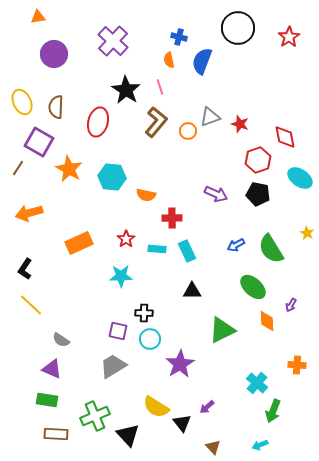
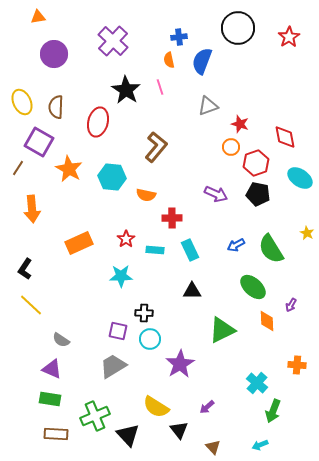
blue cross at (179, 37): rotated 21 degrees counterclockwise
gray triangle at (210, 117): moved 2 px left, 11 px up
brown L-shape at (156, 122): moved 25 px down
orange circle at (188, 131): moved 43 px right, 16 px down
red hexagon at (258, 160): moved 2 px left, 3 px down
orange arrow at (29, 213): moved 3 px right, 4 px up; rotated 80 degrees counterclockwise
cyan rectangle at (157, 249): moved 2 px left, 1 px down
cyan rectangle at (187, 251): moved 3 px right, 1 px up
green rectangle at (47, 400): moved 3 px right, 1 px up
black triangle at (182, 423): moved 3 px left, 7 px down
